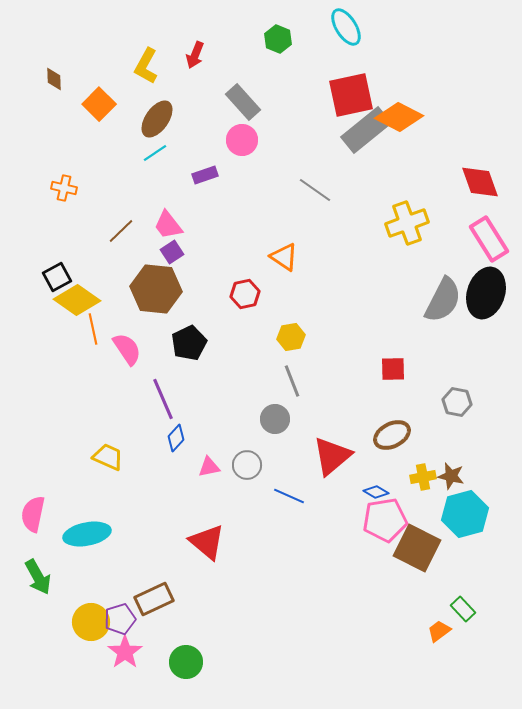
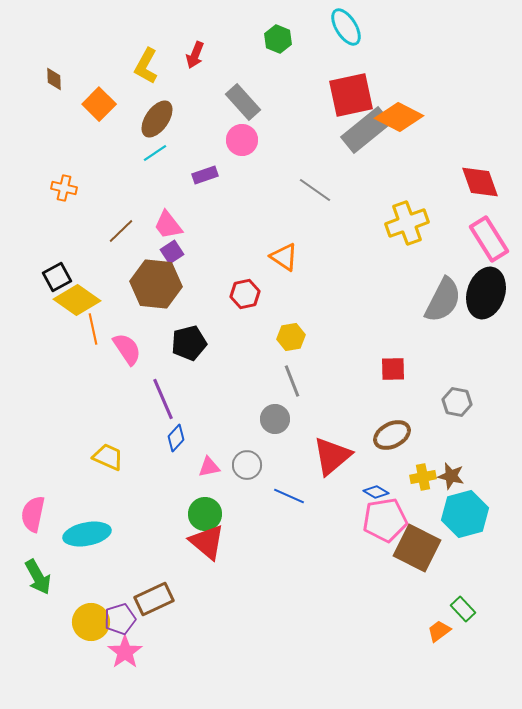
brown hexagon at (156, 289): moved 5 px up
black pentagon at (189, 343): rotated 12 degrees clockwise
green circle at (186, 662): moved 19 px right, 148 px up
